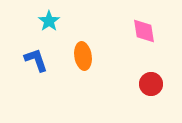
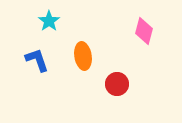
pink diamond: rotated 24 degrees clockwise
blue L-shape: moved 1 px right
red circle: moved 34 px left
